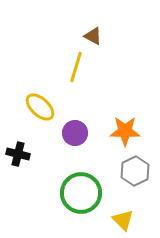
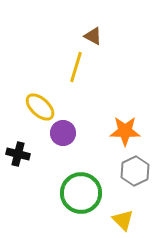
purple circle: moved 12 px left
